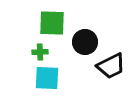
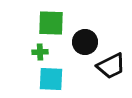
green square: moved 1 px left
cyan square: moved 4 px right, 1 px down
